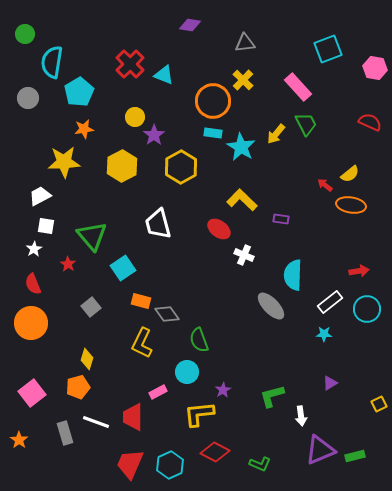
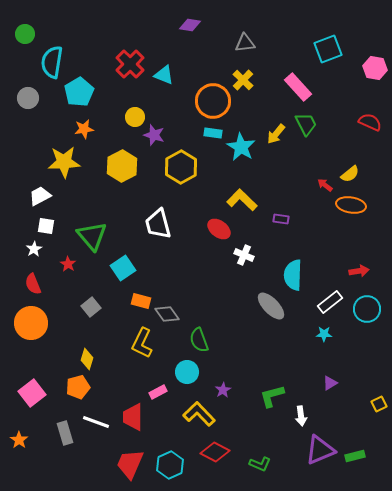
purple star at (154, 135): rotated 20 degrees counterclockwise
yellow L-shape at (199, 414): rotated 52 degrees clockwise
